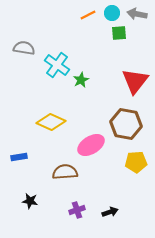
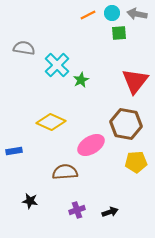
cyan cross: rotated 10 degrees clockwise
blue rectangle: moved 5 px left, 6 px up
